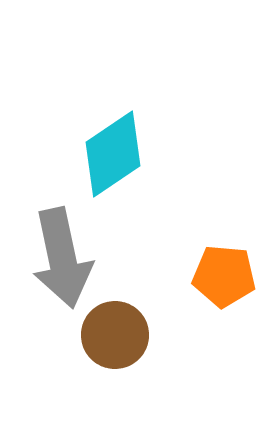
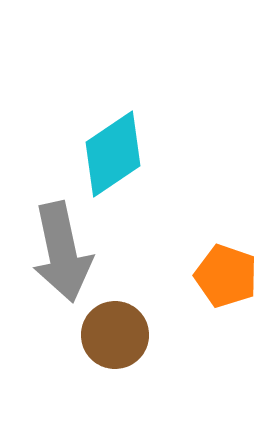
gray arrow: moved 6 px up
orange pentagon: moved 2 px right; rotated 14 degrees clockwise
